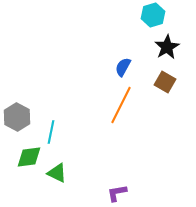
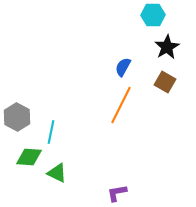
cyan hexagon: rotated 15 degrees clockwise
green diamond: rotated 12 degrees clockwise
